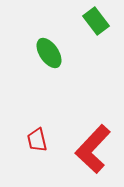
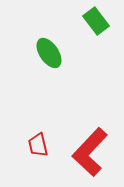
red trapezoid: moved 1 px right, 5 px down
red L-shape: moved 3 px left, 3 px down
